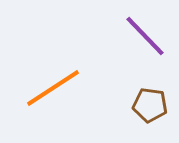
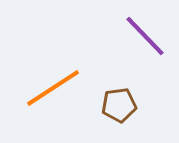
brown pentagon: moved 31 px left; rotated 16 degrees counterclockwise
